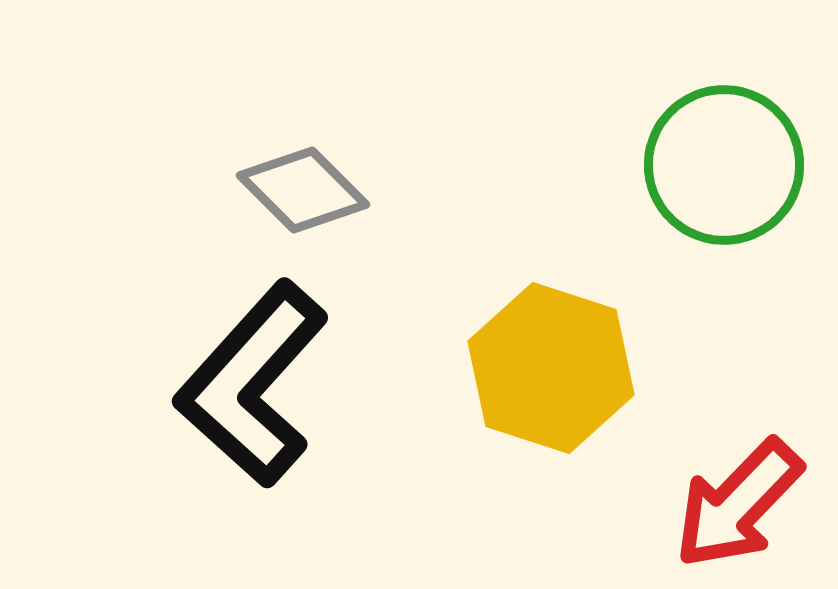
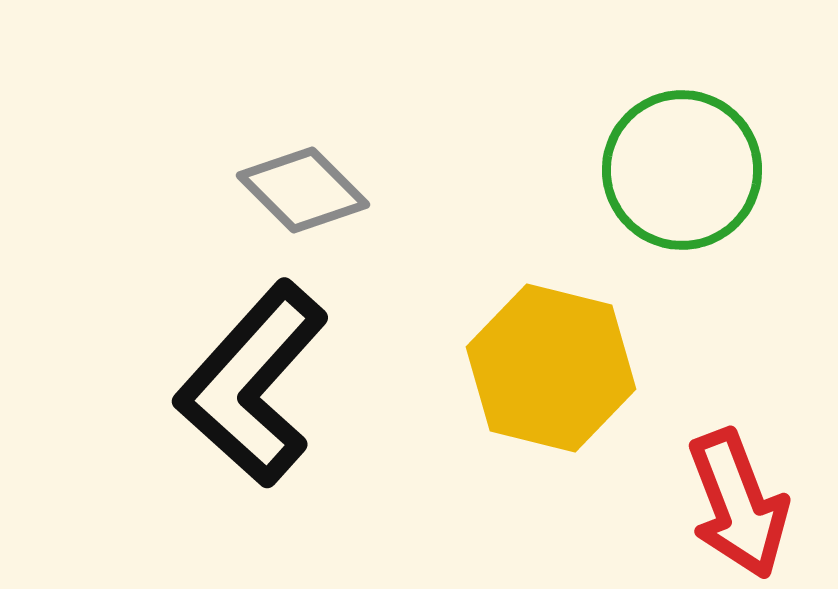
green circle: moved 42 px left, 5 px down
yellow hexagon: rotated 4 degrees counterclockwise
red arrow: rotated 65 degrees counterclockwise
